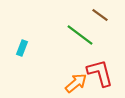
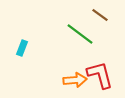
green line: moved 1 px up
red L-shape: moved 2 px down
orange arrow: moved 1 px left, 3 px up; rotated 35 degrees clockwise
